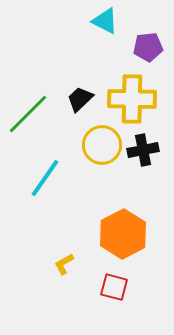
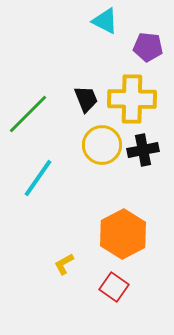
purple pentagon: rotated 12 degrees clockwise
black trapezoid: moved 6 px right; rotated 112 degrees clockwise
cyan line: moved 7 px left
red square: rotated 20 degrees clockwise
